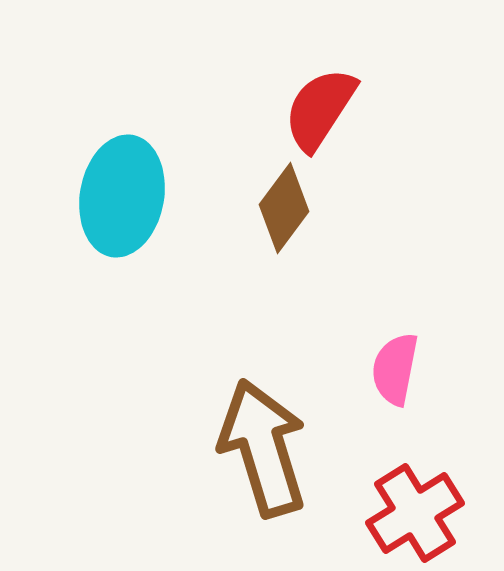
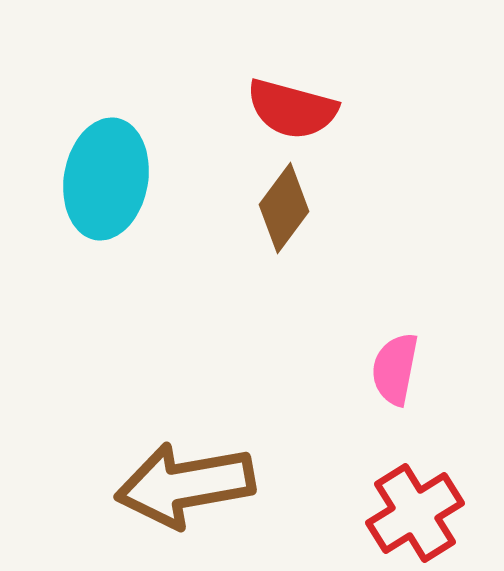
red semicircle: moved 28 px left; rotated 108 degrees counterclockwise
cyan ellipse: moved 16 px left, 17 px up
brown arrow: moved 78 px left, 37 px down; rotated 83 degrees counterclockwise
